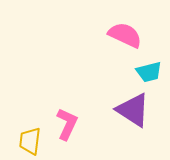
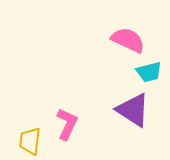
pink semicircle: moved 3 px right, 5 px down
